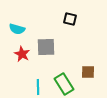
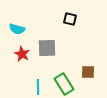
gray square: moved 1 px right, 1 px down
